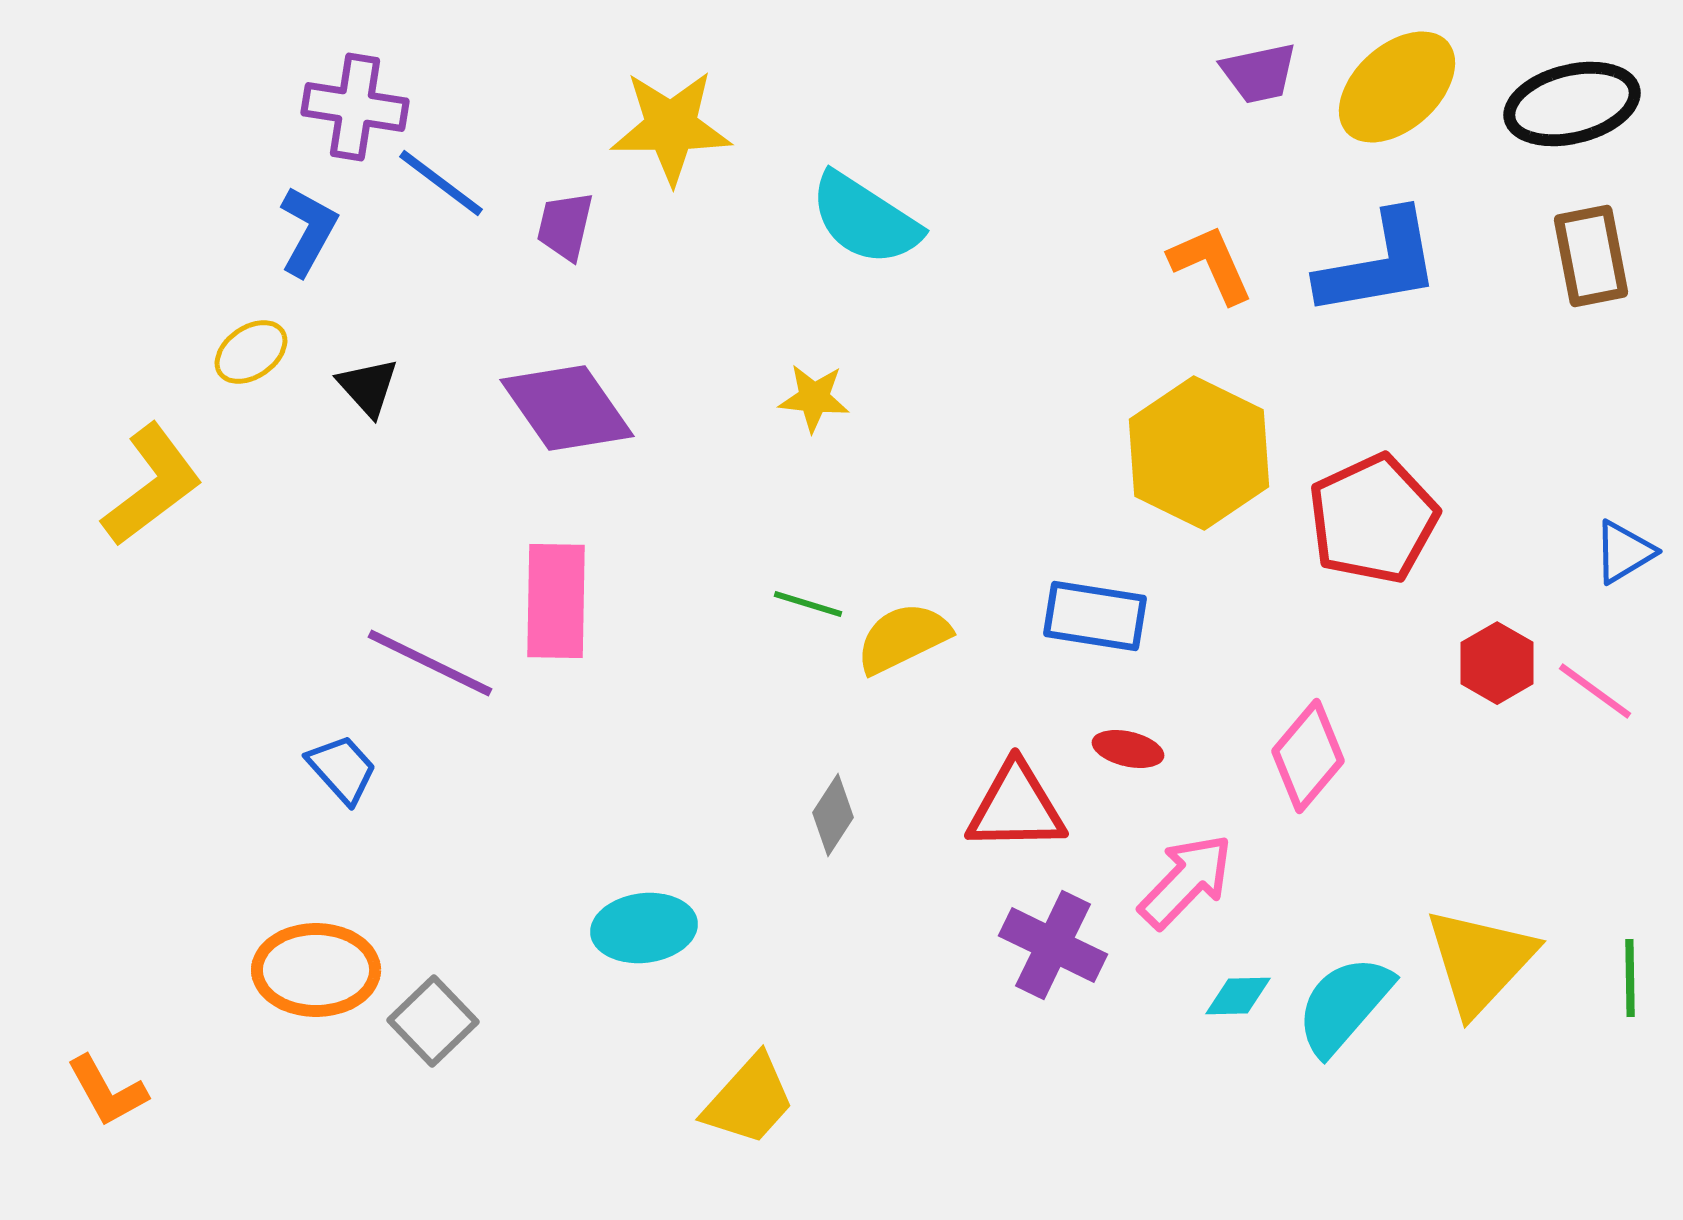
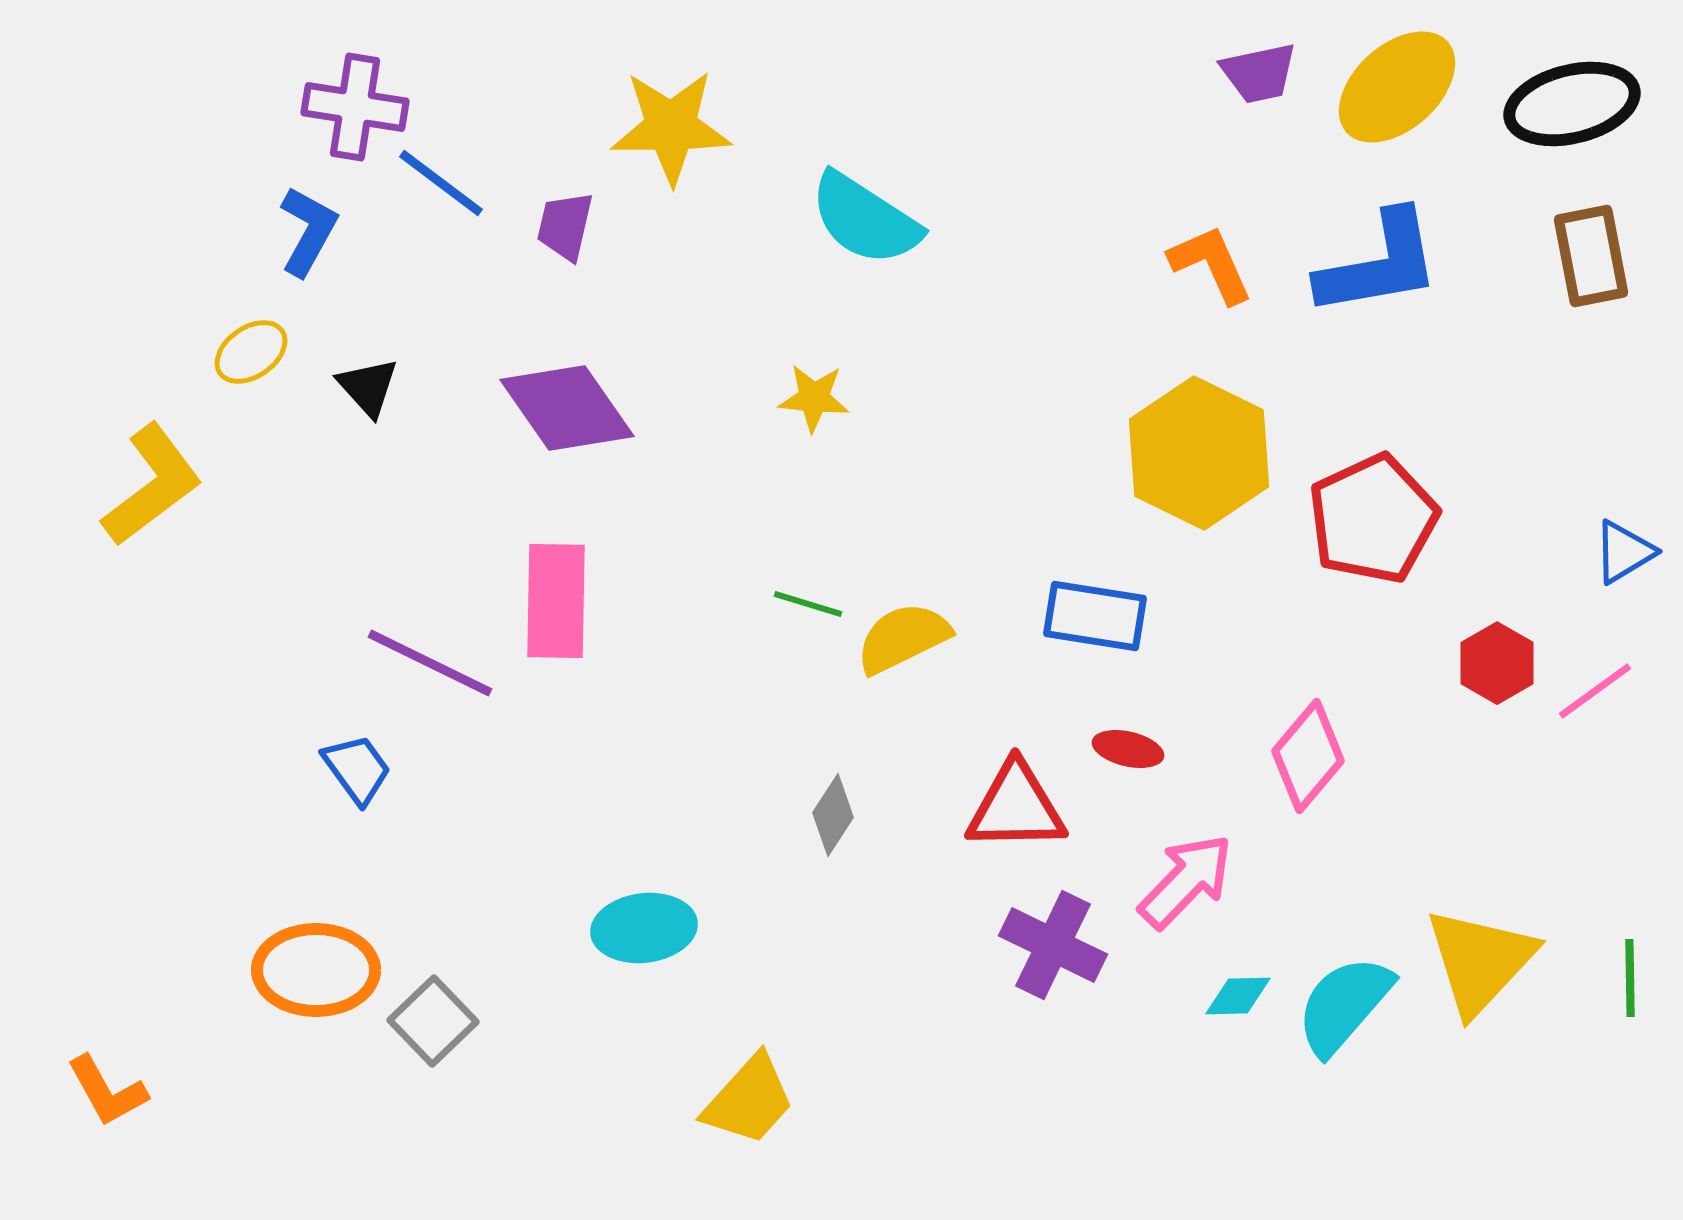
pink line at (1595, 691): rotated 72 degrees counterclockwise
blue trapezoid at (342, 769): moved 15 px right; rotated 6 degrees clockwise
